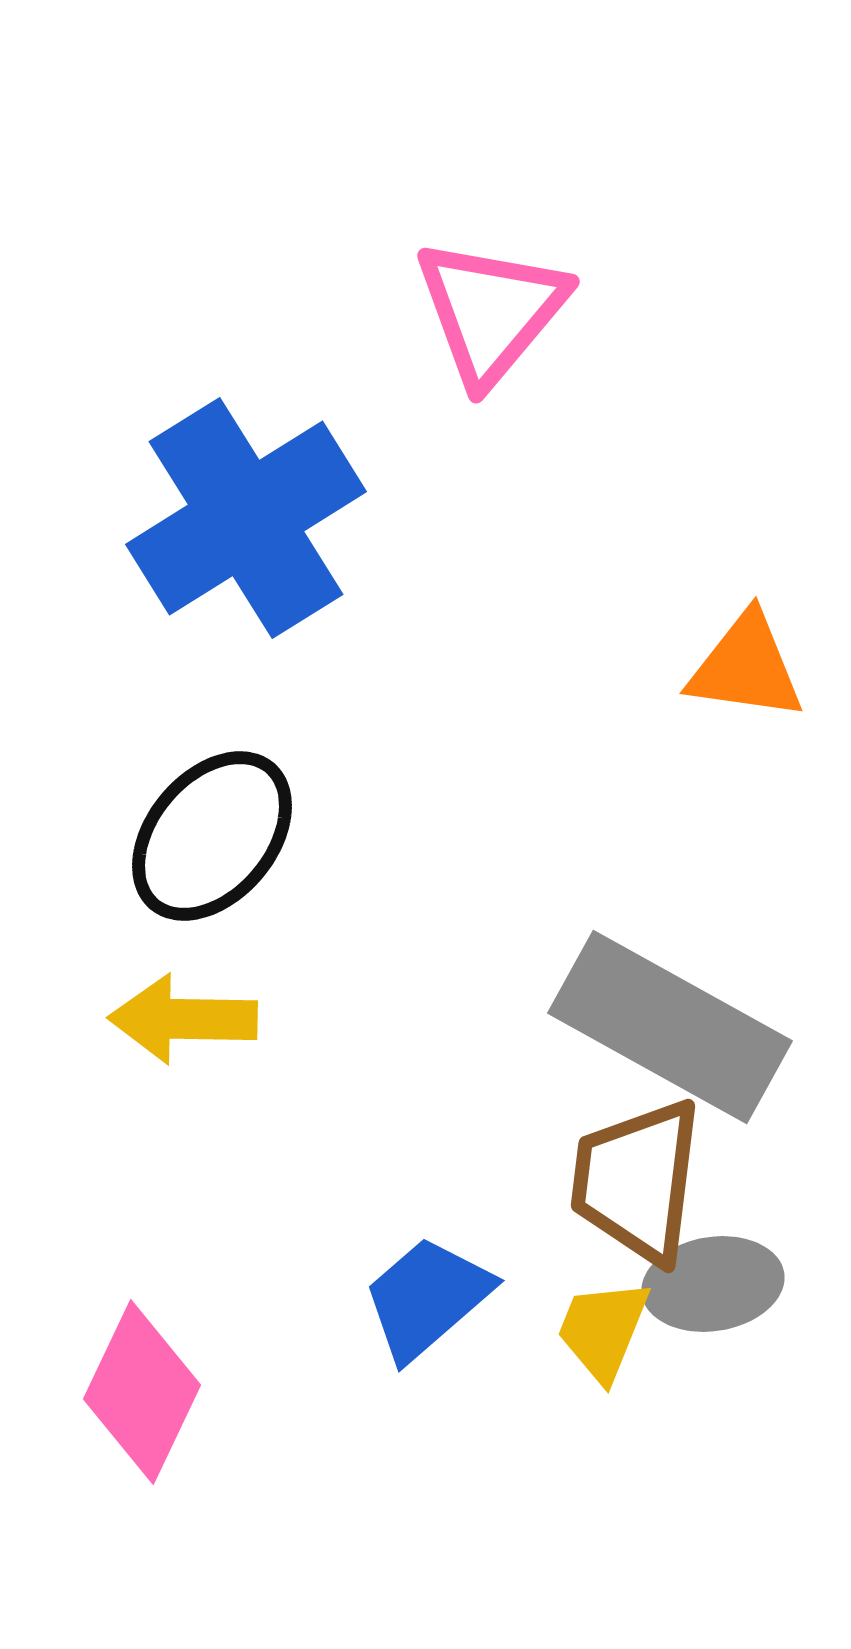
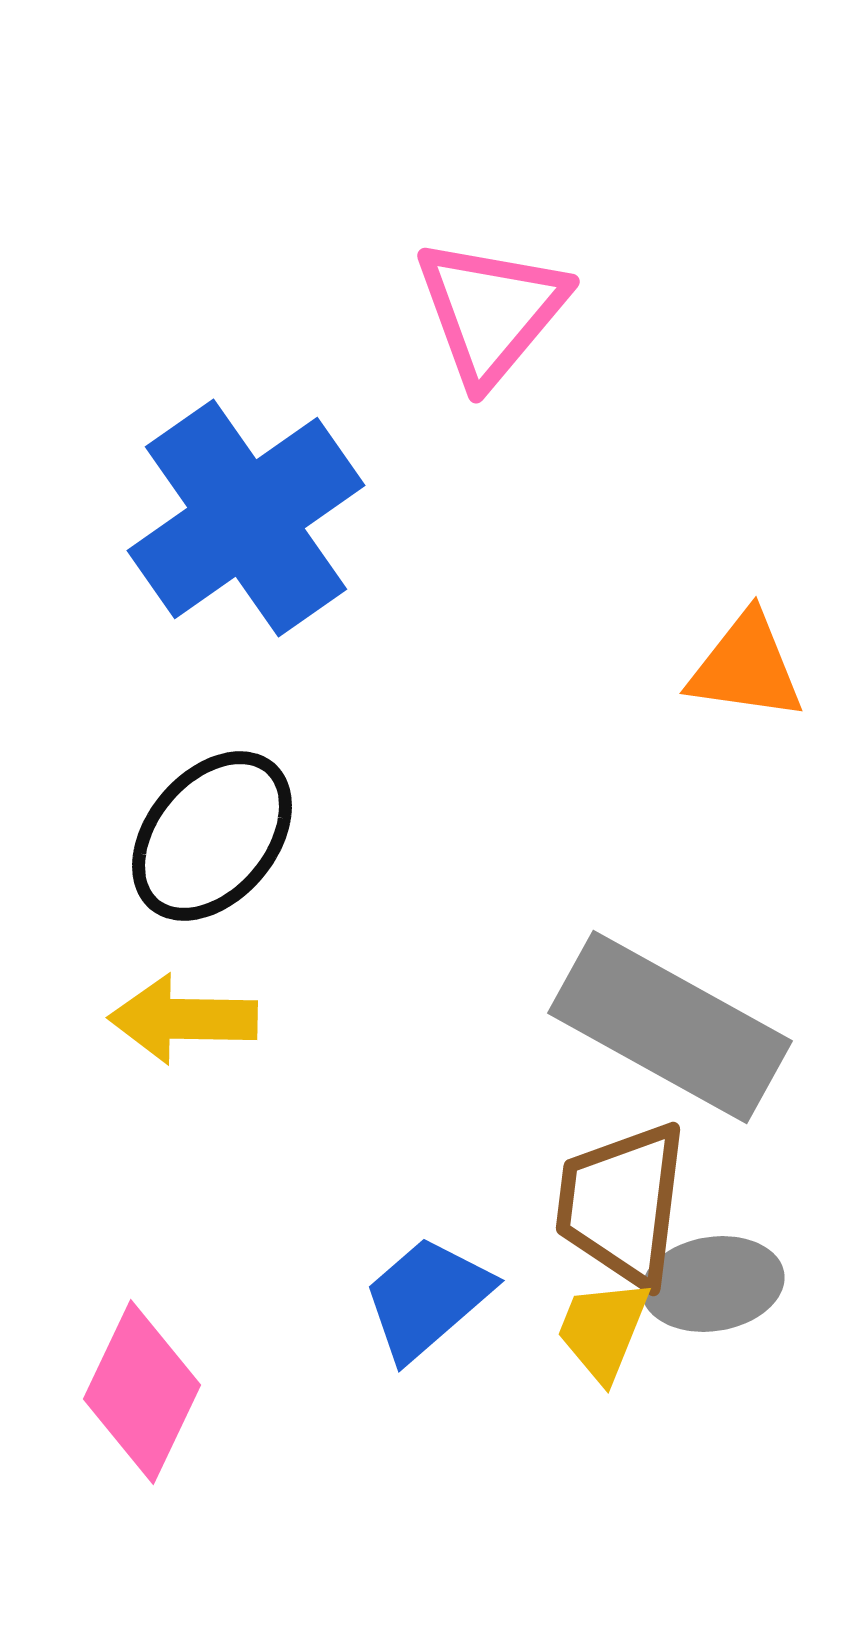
blue cross: rotated 3 degrees counterclockwise
brown trapezoid: moved 15 px left, 23 px down
